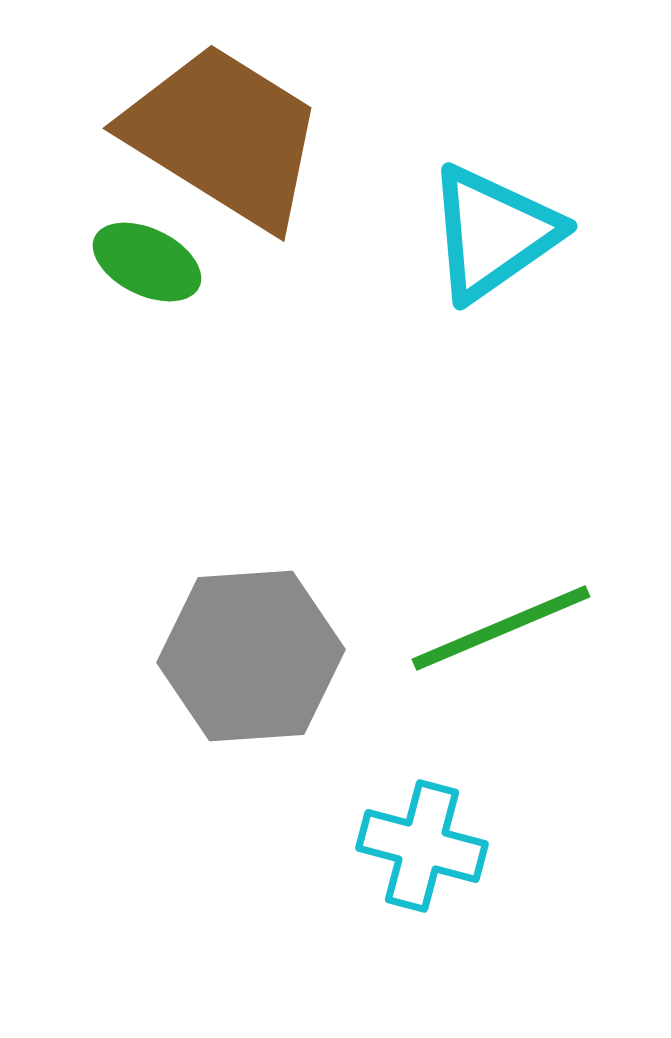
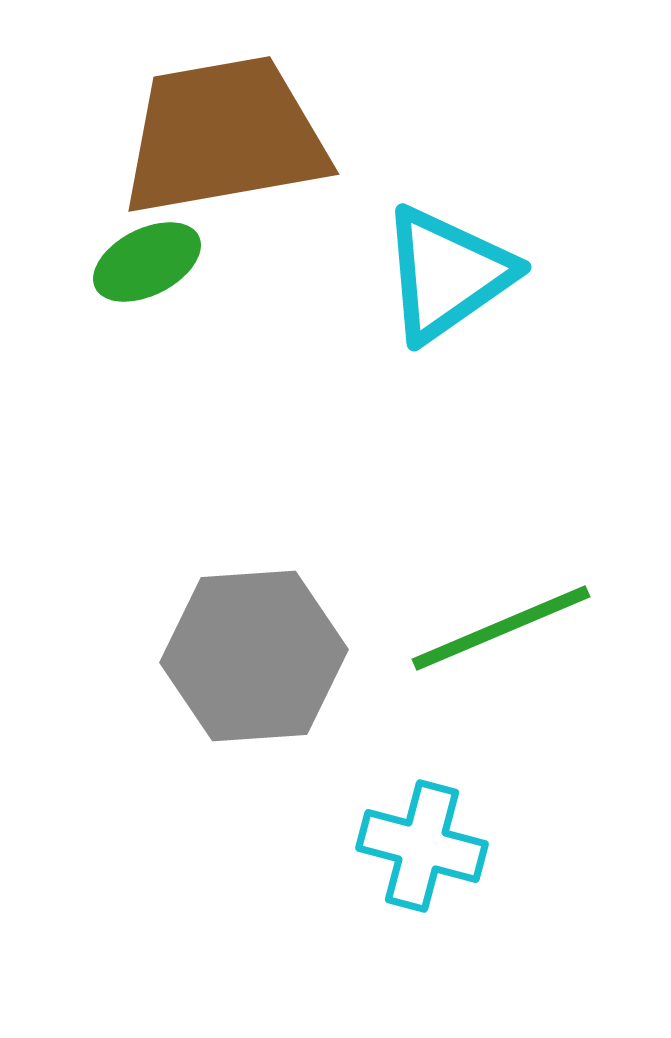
brown trapezoid: rotated 42 degrees counterclockwise
cyan triangle: moved 46 px left, 41 px down
green ellipse: rotated 53 degrees counterclockwise
gray hexagon: moved 3 px right
